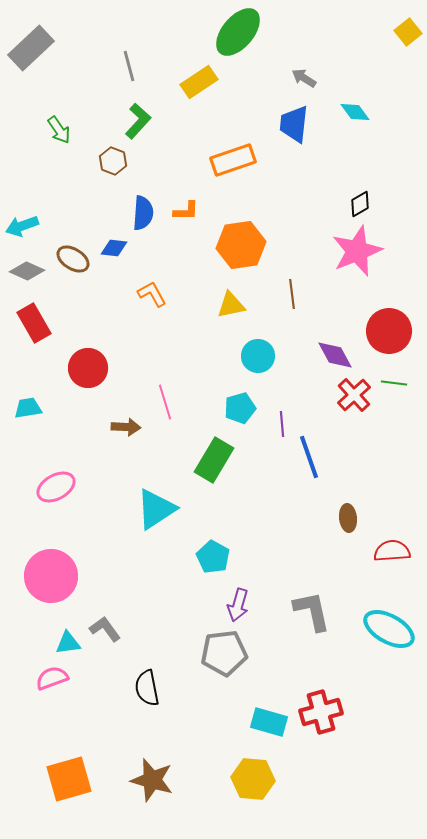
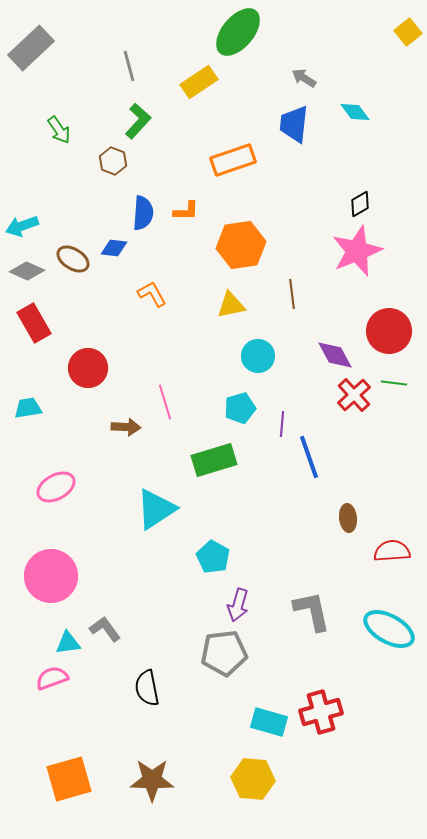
purple line at (282, 424): rotated 10 degrees clockwise
green rectangle at (214, 460): rotated 42 degrees clockwise
brown star at (152, 780): rotated 15 degrees counterclockwise
